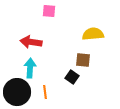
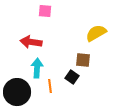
pink square: moved 4 px left
yellow semicircle: moved 3 px right, 1 px up; rotated 25 degrees counterclockwise
cyan arrow: moved 7 px right
orange line: moved 5 px right, 6 px up
